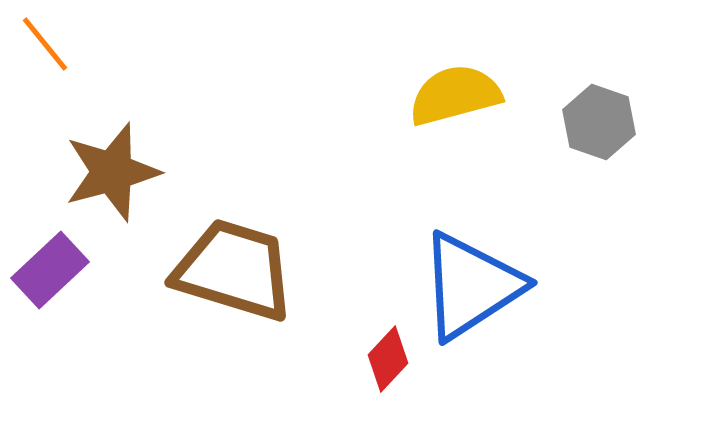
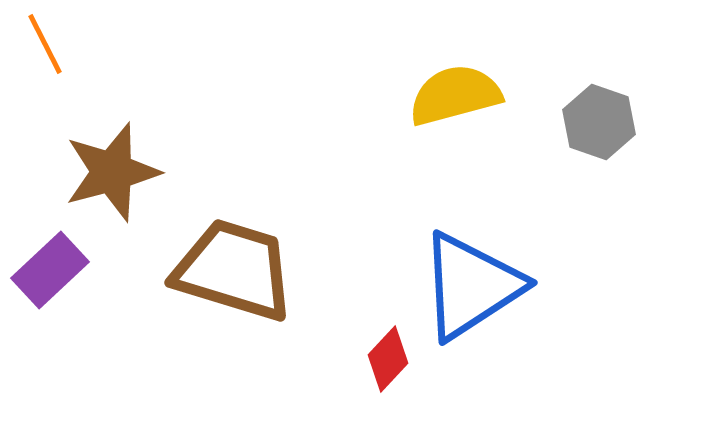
orange line: rotated 12 degrees clockwise
